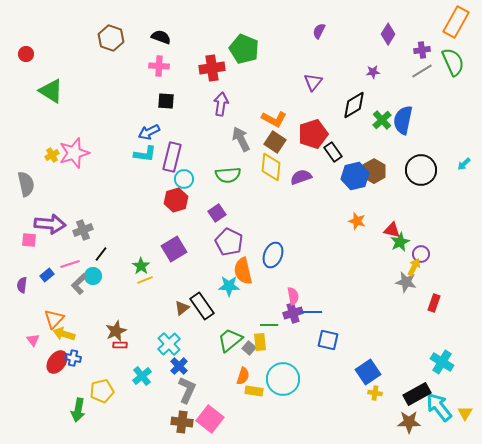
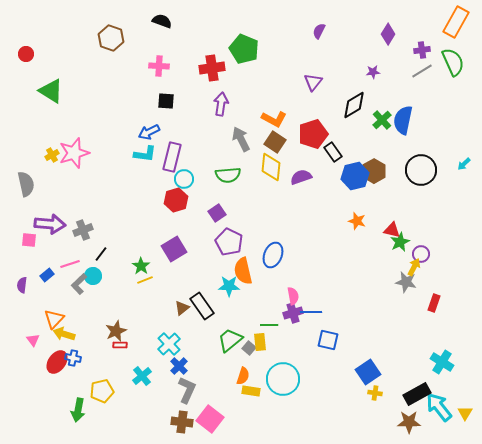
black semicircle at (161, 37): moved 1 px right, 16 px up
yellow rectangle at (254, 391): moved 3 px left
